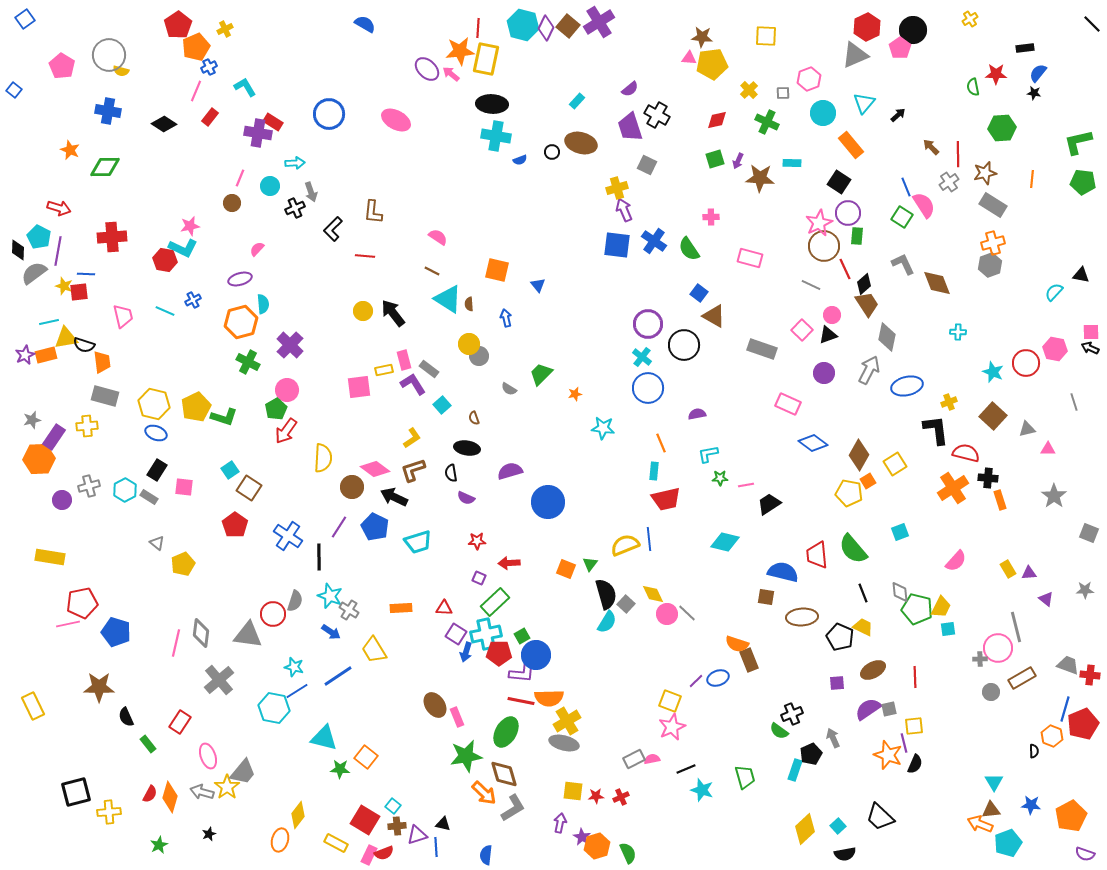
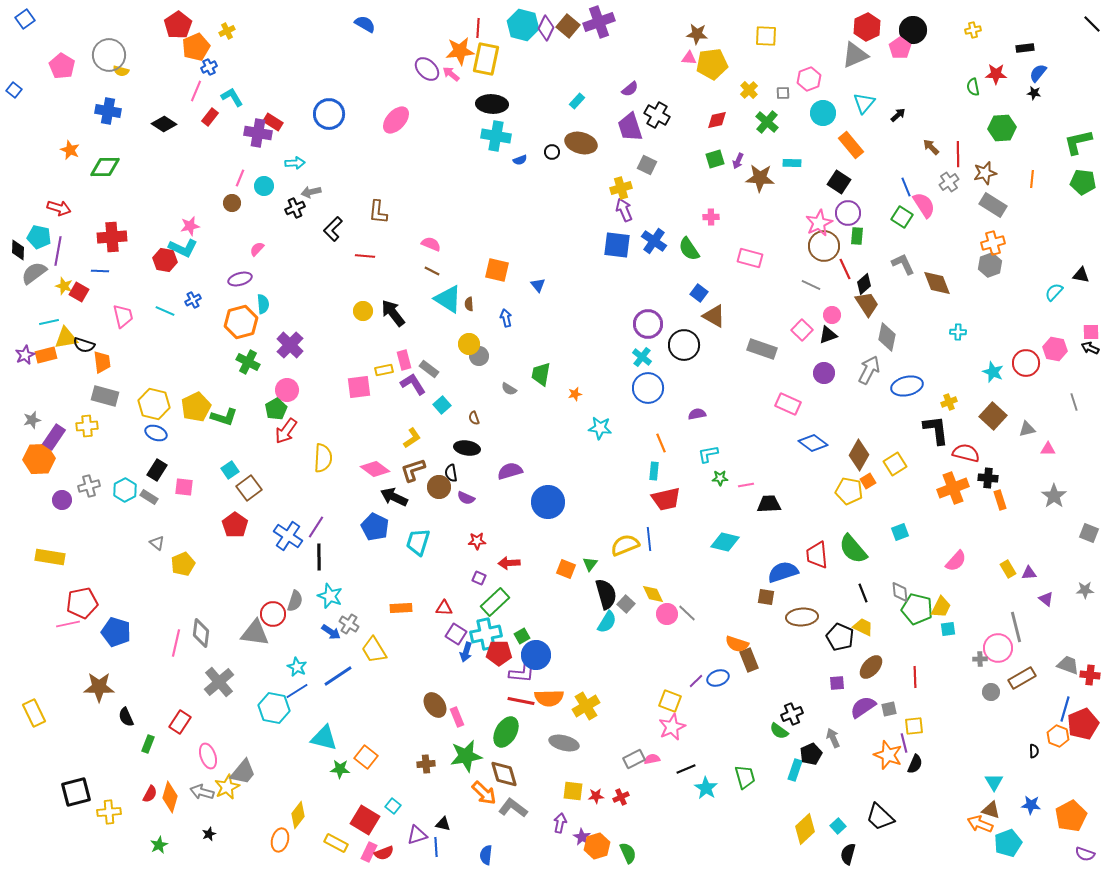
yellow cross at (970, 19): moved 3 px right, 11 px down; rotated 21 degrees clockwise
purple cross at (599, 22): rotated 12 degrees clockwise
yellow cross at (225, 29): moved 2 px right, 2 px down
brown star at (702, 37): moved 5 px left, 3 px up
cyan L-shape at (245, 87): moved 13 px left, 10 px down
pink ellipse at (396, 120): rotated 76 degrees counterclockwise
green cross at (767, 122): rotated 15 degrees clockwise
cyan circle at (270, 186): moved 6 px left
yellow cross at (617, 188): moved 4 px right
gray arrow at (311, 192): rotated 96 degrees clockwise
brown L-shape at (373, 212): moved 5 px right
cyan pentagon at (39, 237): rotated 15 degrees counterclockwise
pink semicircle at (438, 237): moved 7 px left, 7 px down; rotated 12 degrees counterclockwise
blue line at (86, 274): moved 14 px right, 3 px up
red square at (79, 292): rotated 36 degrees clockwise
green trapezoid at (541, 374): rotated 35 degrees counterclockwise
cyan star at (603, 428): moved 3 px left
brown circle at (352, 487): moved 87 px right
brown square at (249, 488): rotated 20 degrees clockwise
orange cross at (953, 488): rotated 12 degrees clockwise
yellow pentagon at (849, 493): moved 2 px up
black trapezoid at (769, 504): rotated 30 degrees clockwise
purple line at (339, 527): moved 23 px left
cyan trapezoid at (418, 542): rotated 124 degrees clockwise
blue semicircle at (783, 572): rotated 32 degrees counterclockwise
gray cross at (349, 610): moved 14 px down
gray triangle at (248, 635): moved 7 px right, 2 px up
cyan star at (294, 667): moved 3 px right; rotated 12 degrees clockwise
brown ellipse at (873, 670): moved 2 px left, 3 px up; rotated 20 degrees counterclockwise
gray cross at (219, 680): moved 2 px down
yellow rectangle at (33, 706): moved 1 px right, 7 px down
purple semicircle at (868, 709): moved 5 px left, 2 px up
yellow cross at (567, 721): moved 19 px right, 15 px up
orange hexagon at (1052, 736): moved 6 px right
green rectangle at (148, 744): rotated 60 degrees clockwise
yellow star at (227, 787): rotated 10 degrees clockwise
cyan star at (702, 790): moved 4 px right, 2 px up; rotated 15 degrees clockwise
gray L-shape at (513, 808): rotated 112 degrees counterclockwise
brown triangle at (991, 810): rotated 24 degrees clockwise
brown cross at (397, 826): moved 29 px right, 62 px up
black semicircle at (845, 854): moved 3 px right; rotated 115 degrees clockwise
pink rectangle at (369, 855): moved 3 px up
